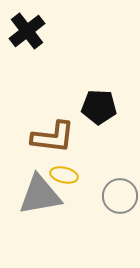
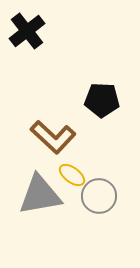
black pentagon: moved 3 px right, 7 px up
brown L-shape: rotated 36 degrees clockwise
yellow ellipse: moved 8 px right; rotated 24 degrees clockwise
gray circle: moved 21 px left
